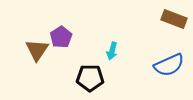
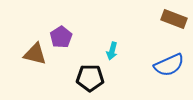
brown triangle: moved 2 px left, 4 px down; rotated 50 degrees counterclockwise
